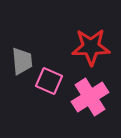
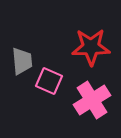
pink cross: moved 2 px right, 3 px down
